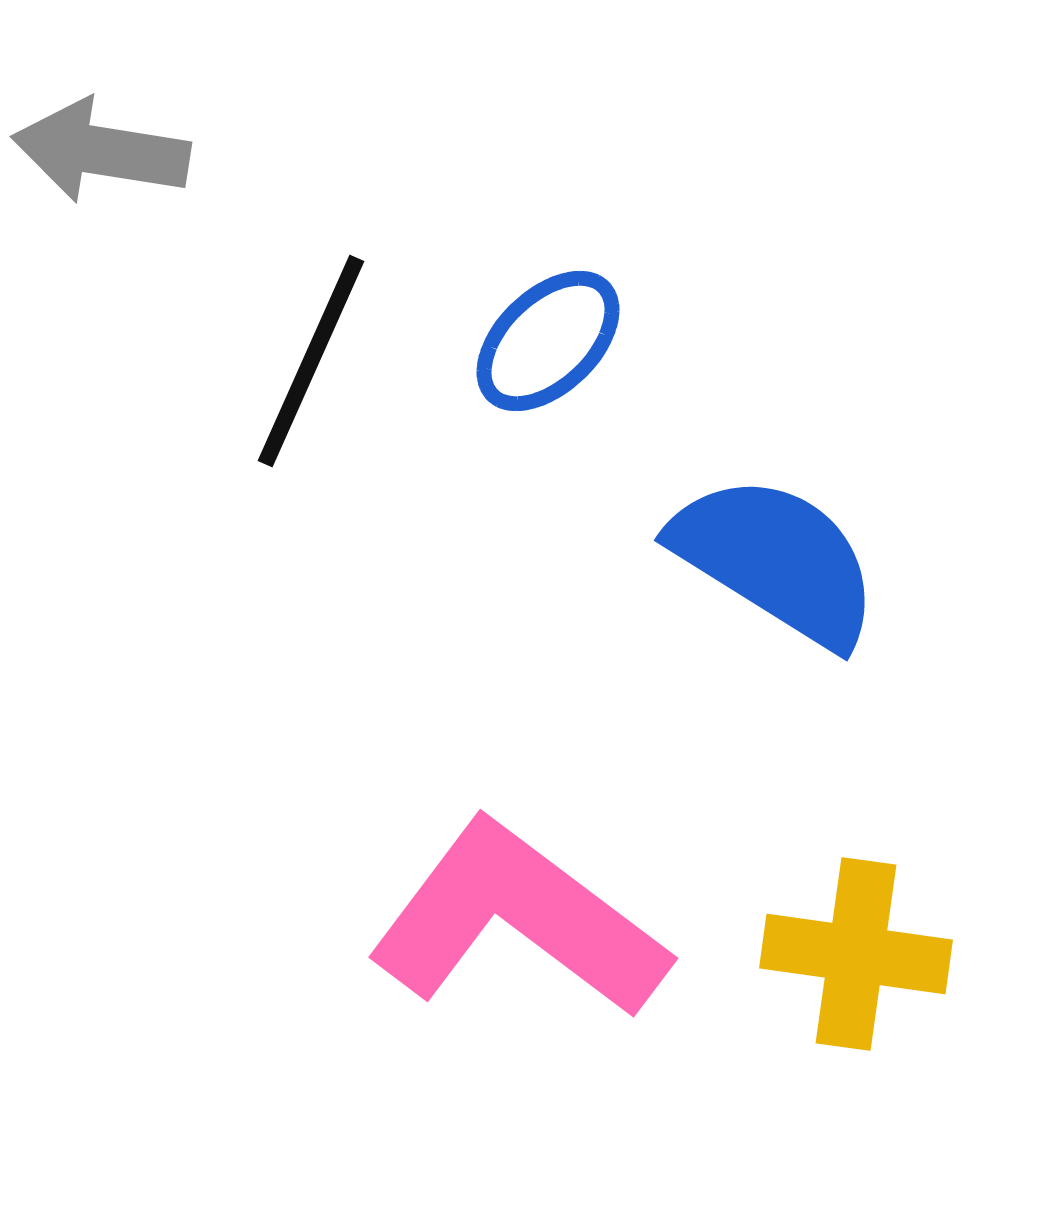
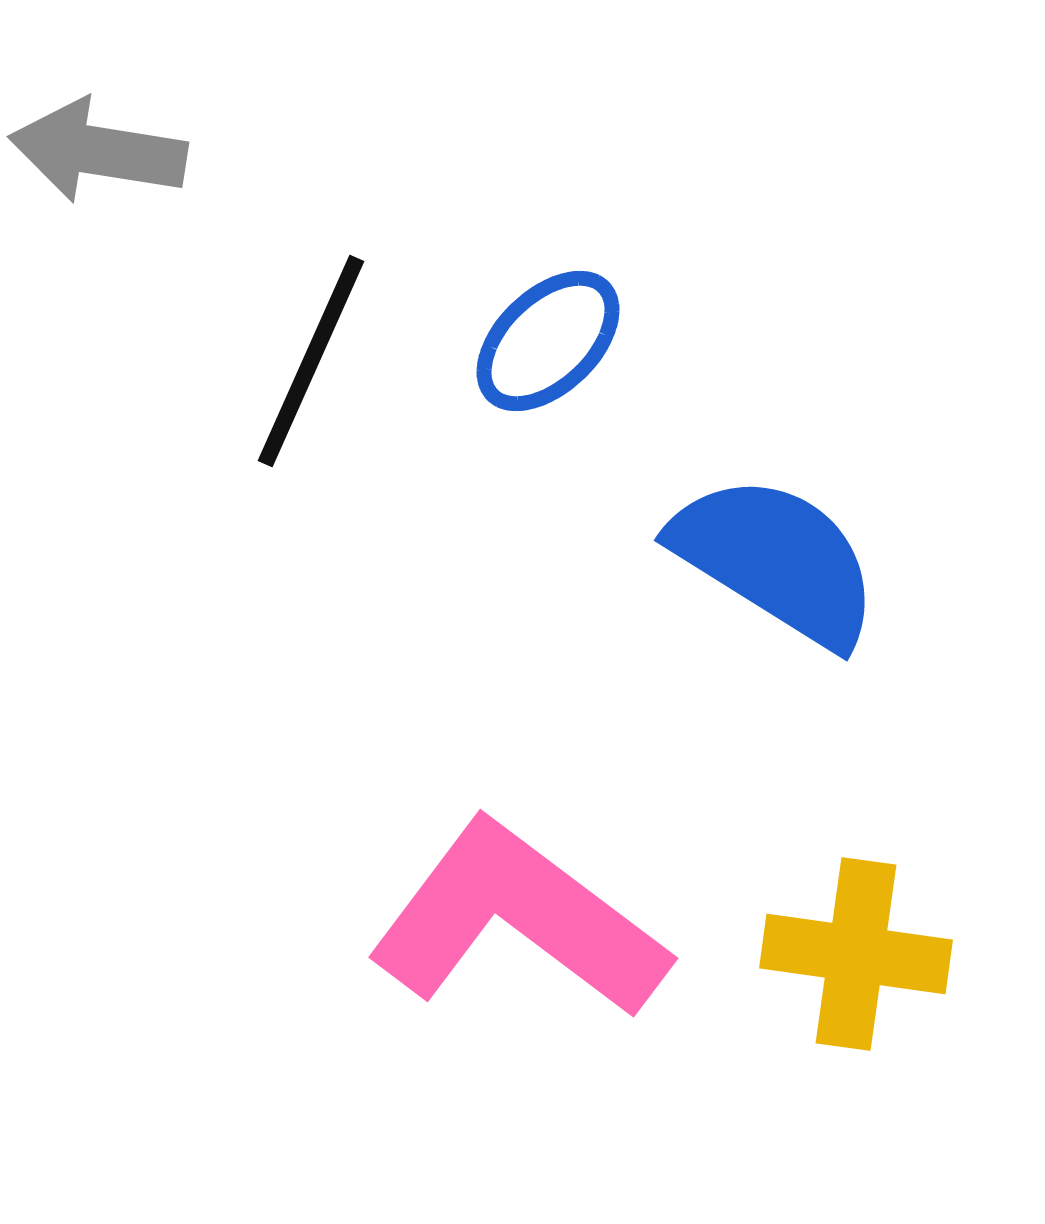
gray arrow: moved 3 px left
